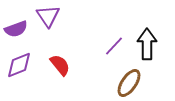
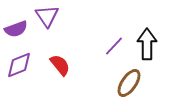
purple triangle: moved 1 px left
